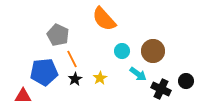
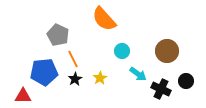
brown circle: moved 14 px right
orange line: moved 1 px right
